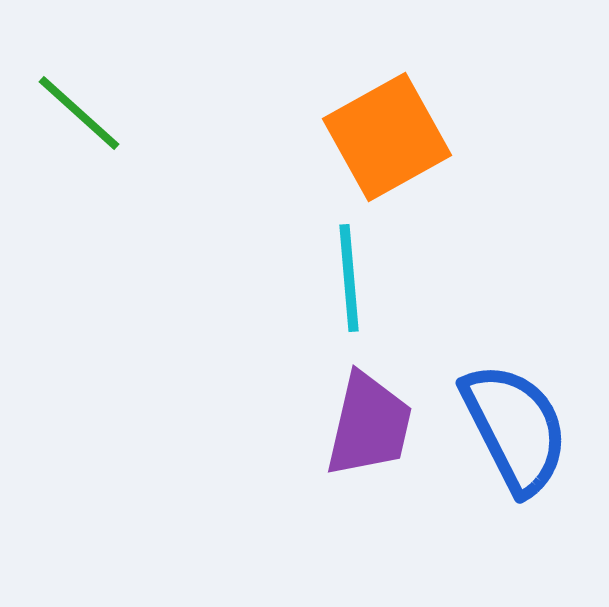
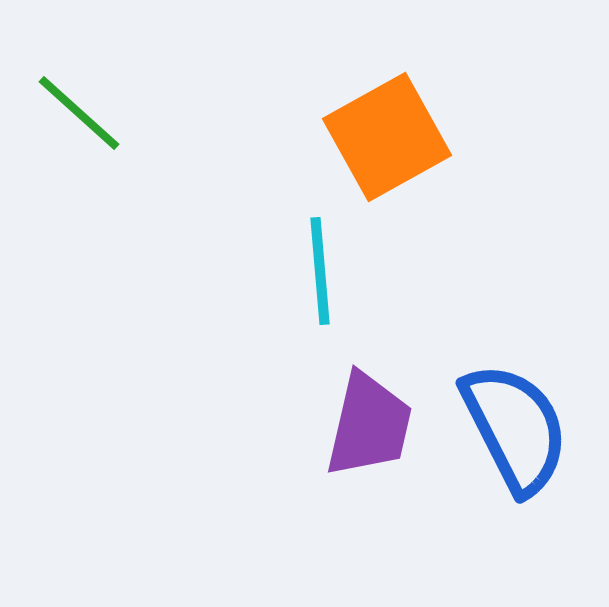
cyan line: moved 29 px left, 7 px up
